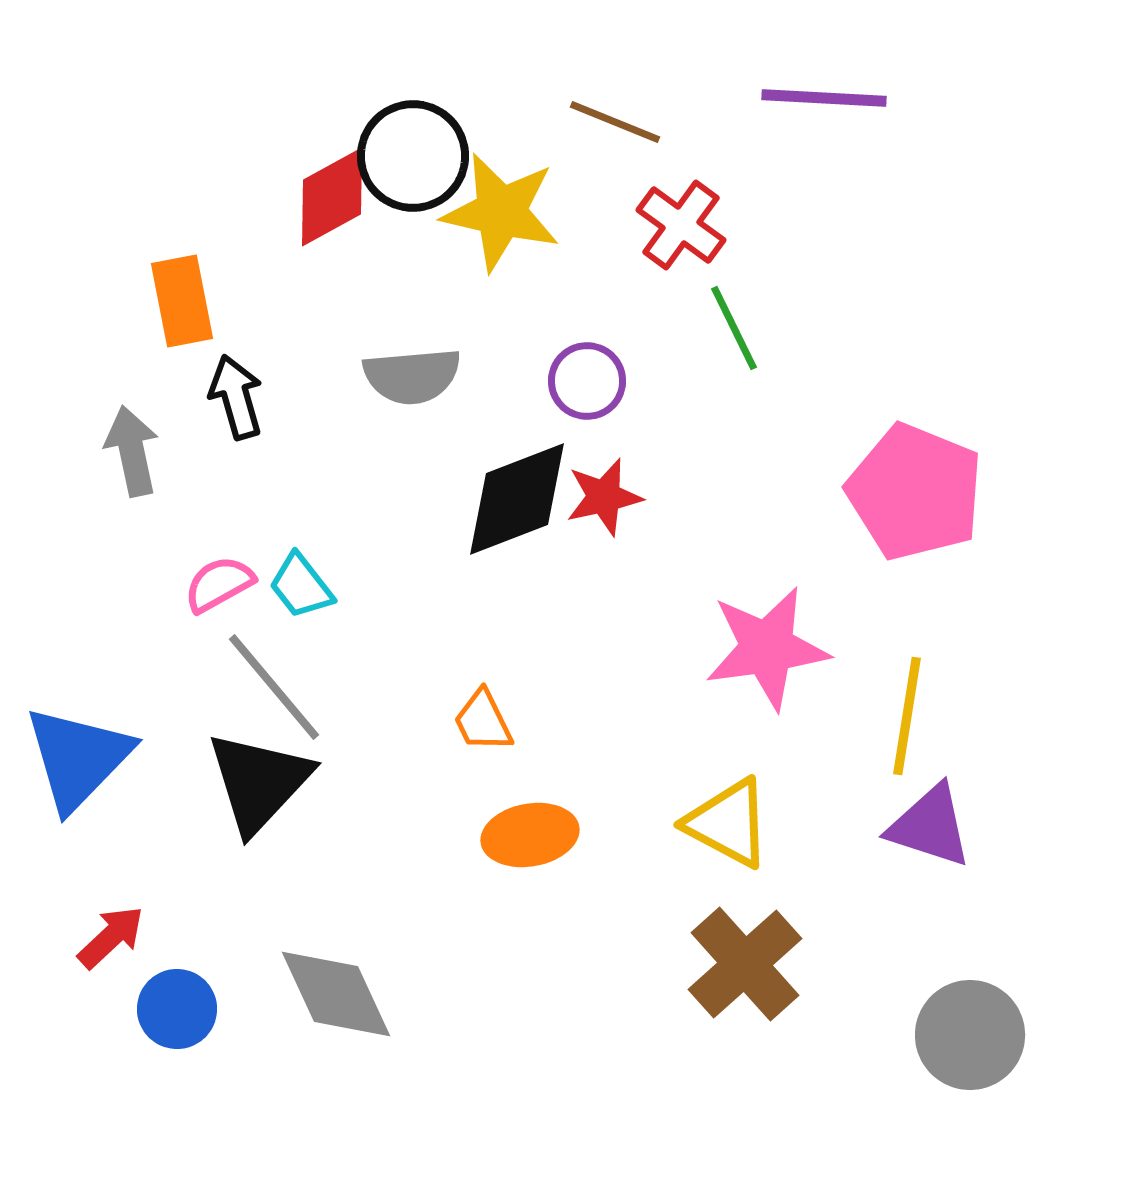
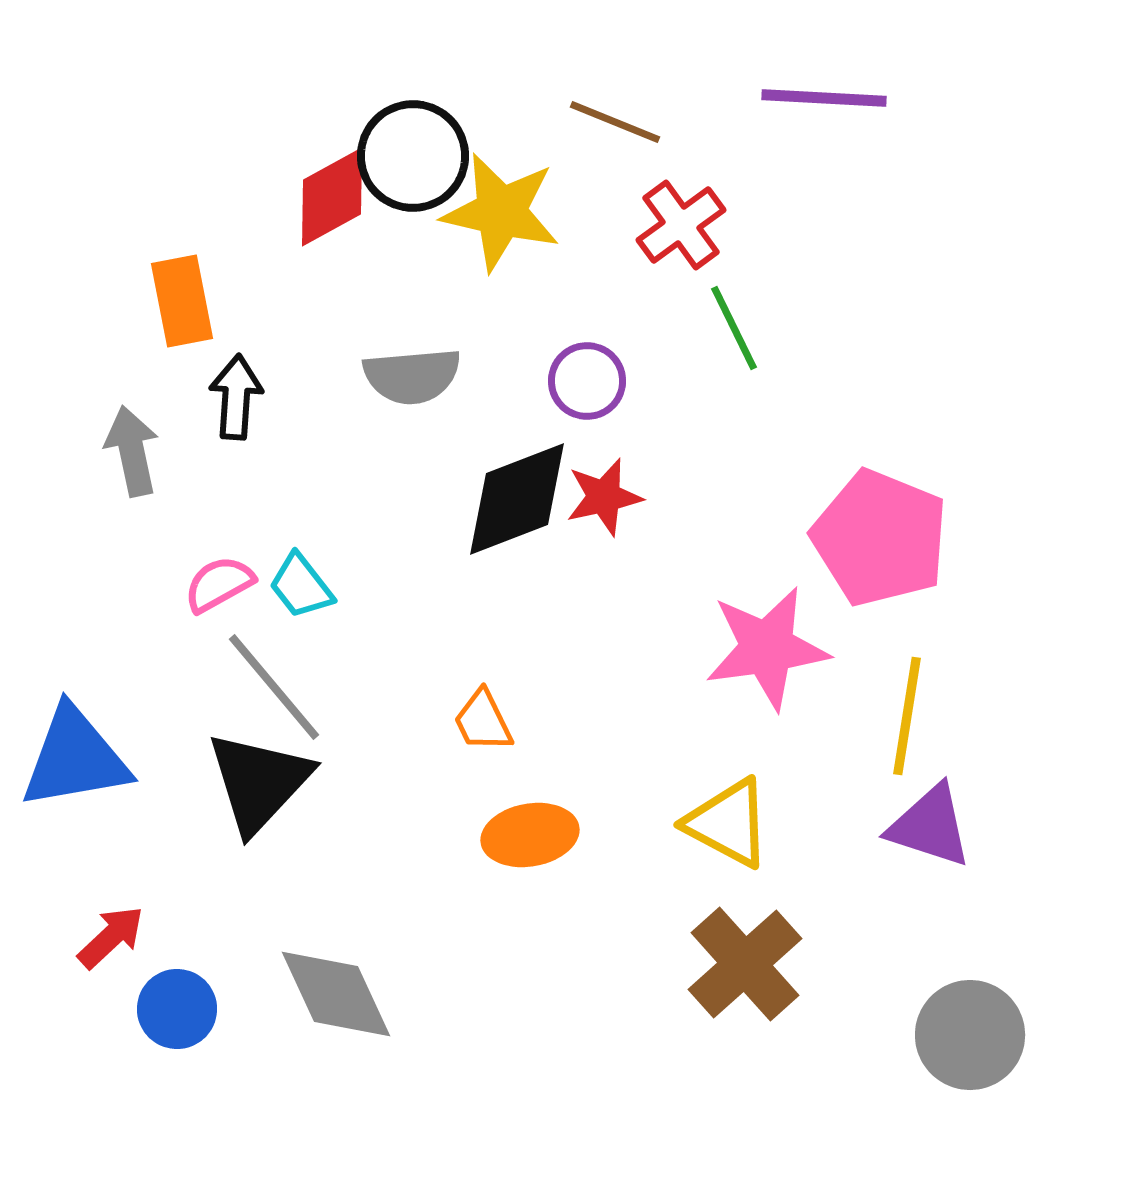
red cross: rotated 18 degrees clockwise
black arrow: rotated 20 degrees clockwise
pink pentagon: moved 35 px left, 46 px down
blue triangle: moved 3 px left; rotated 36 degrees clockwise
